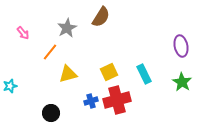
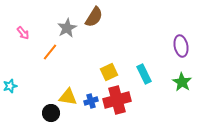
brown semicircle: moved 7 px left
yellow triangle: moved 23 px down; rotated 24 degrees clockwise
